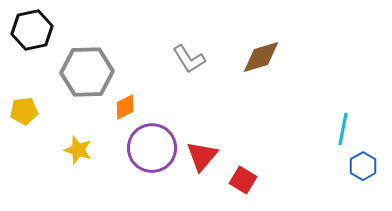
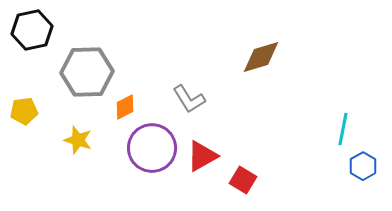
gray L-shape: moved 40 px down
yellow star: moved 10 px up
red triangle: rotated 20 degrees clockwise
